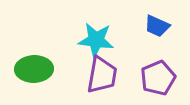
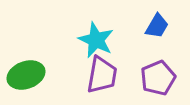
blue trapezoid: rotated 84 degrees counterclockwise
cyan star: rotated 18 degrees clockwise
green ellipse: moved 8 px left, 6 px down; rotated 18 degrees counterclockwise
